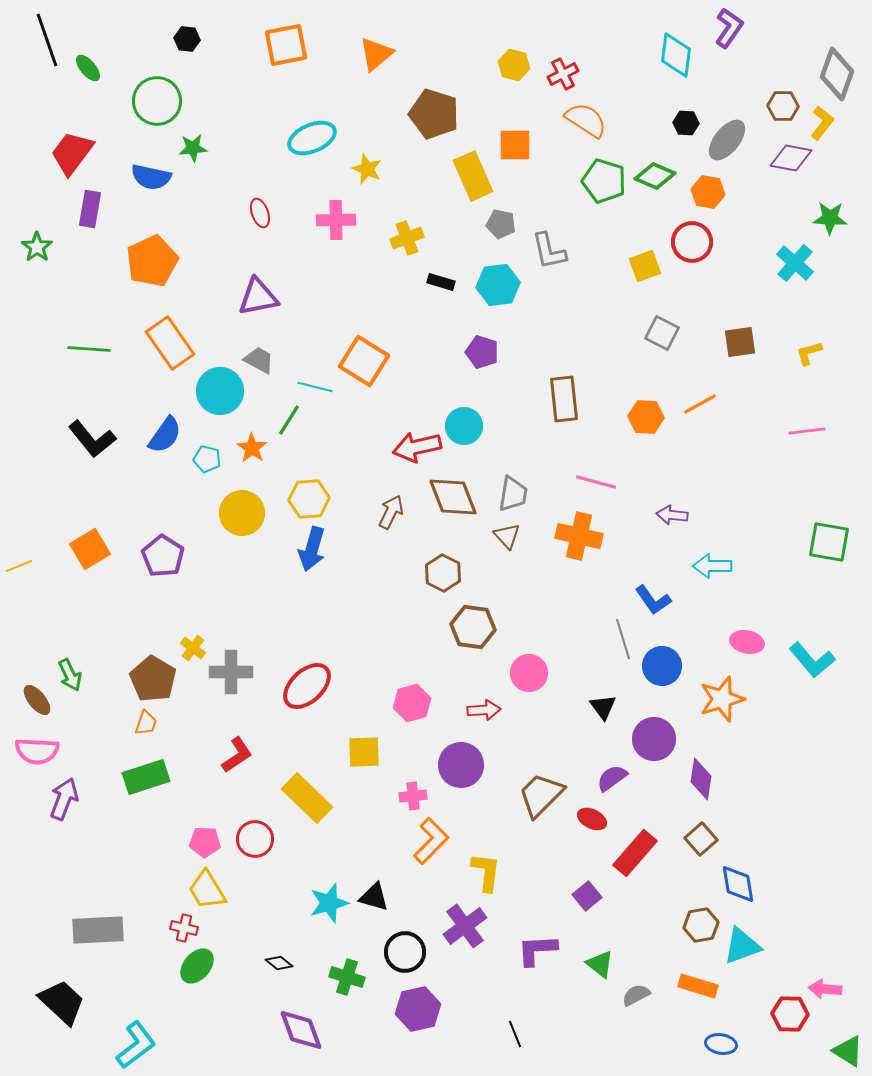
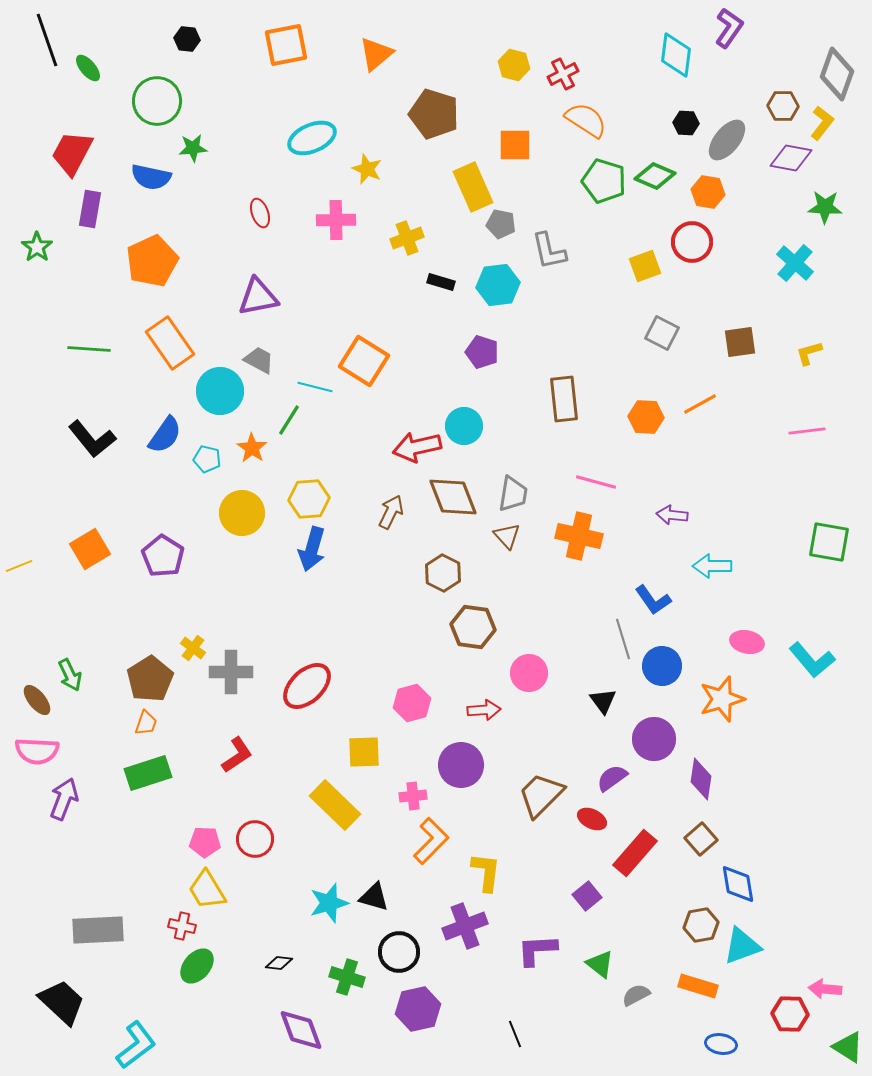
red trapezoid at (72, 153): rotated 9 degrees counterclockwise
yellow rectangle at (473, 176): moved 11 px down
green star at (830, 218): moved 5 px left, 11 px up
brown pentagon at (153, 679): moved 3 px left; rotated 9 degrees clockwise
black triangle at (603, 707): moved 6 px up
green rectangle at (146, 777): moved 2 px right, 4 px up
yellow rectangle at (307, 798): moved 28 px right, 7 px down
purple cross at (465, 926): rotated 15 degrees clockwise
red cross at (184, 928): moved 2 px left, 2 px up
black circle at (405, 952): moved 6 px left
black diamond at (279, 963): rotated 32 degrees counterclockwise
green triangle at (848, 1051): moved 4 px up
